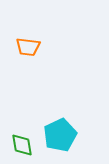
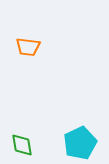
cyan pentagon: moved 20 px right, 8 px down
